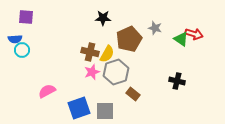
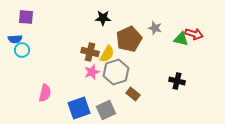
green triangle: rotated 21 degrees counterclockwise
pink semicircle: moved 2 px left, 2 px down; rotated 132 degrees clockwise
gray square: moved 1 px right, 1 px up; rotated 24 degrees counterclockwise
